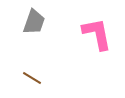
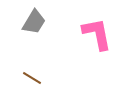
gray trapezoid: rotated 12 degrees clockwise
